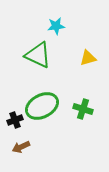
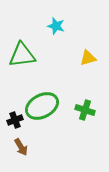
cyan star: rotated 24 degrees clockwise
green triangle: moved 16 px left; rotated 32 degrees counterclockwise
green cross: moved 2 px right, 1 px down
brown arrow: rotated 96 degrees counterclockwise
